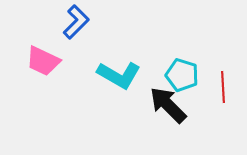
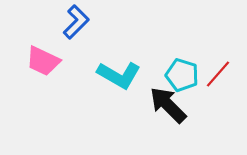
red line: moved 5 px left, 13 px up; rotated 44 degrees clockwise
